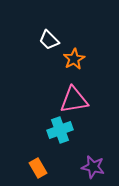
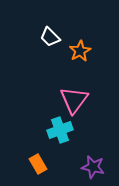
white trapezoid: moved 1 px right, 3 px up
orange star: moved 6 px right, 8 px up
pink triangle: rotated 44 degrees counterclockwise
orange rectangle: moved 4 px up
